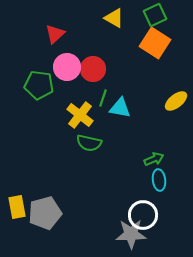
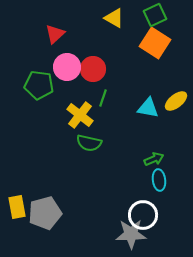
cyan triangle: moved 28 px right
